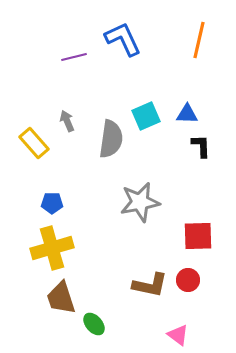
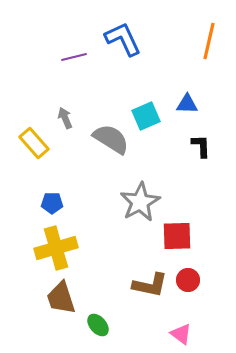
orange line: moved 10 px right, 1 px down
blue triangle: moved 10 px up
gray arrow: moved 2 px left, 3 px up
gray semicircle: rotated 66 degrees counterclockwise
gray star: rotated 18 degrees counterclockwise
red square: moved 21 px left
yellow cross: moved 4 px right
green ellipse: moved 4 px right, 1 px down
pink triangle: moved 3 px right, 1 px up
